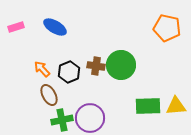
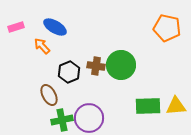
orange arrow: moved 23 px up
purple circle: moved 1 px left
